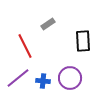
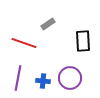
red line: moved 1 px left, 3 px up; rotated 45 degrees counterclockwise
purple line: rotated 40 degrees counterclockwise
